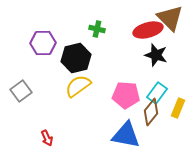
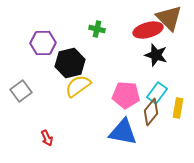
brown triangle: moved 1 px left
black hexagon: moved 6 px left, 5 px down
yellow rectangle: rotated 12 degrees counterclockwise
blue triangle: moved 3 px left, 3 px up
